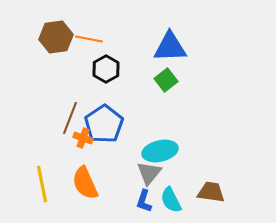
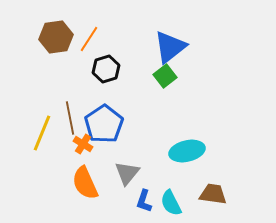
orange line: rotated 68 degrees counterclockwise
blue triangle: rotated 36 degrees counterclockwise
black hexagon: rotated 12 degrees clockwise
green square: moved 1 px left, 4 px up
brown line: rotated 32 degrees counterclockwise
orange cross: moved 6 px down; rotated 12 degrees clockwise
cyan ellipse: moved 27 px right
gray triangle: moved 22 px left
yellow line: moved 51 px up; rotated 33 degrees clockwise
brown trapezoid: moved 2 px right, 2 px down
cyan semicircle: moved 3 px down
